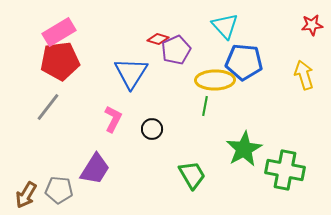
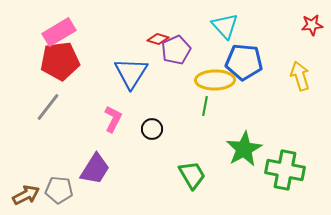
yellow arrow: moved 4 px left, 1 px down
brown arrow: rotated 148 degrees counterclockwise
